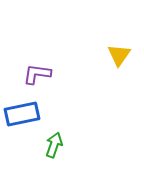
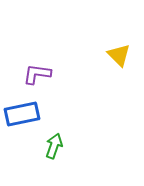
yellow triangle: rotated 20 degrees counterclockwise
green arrow: moved 1 px down
